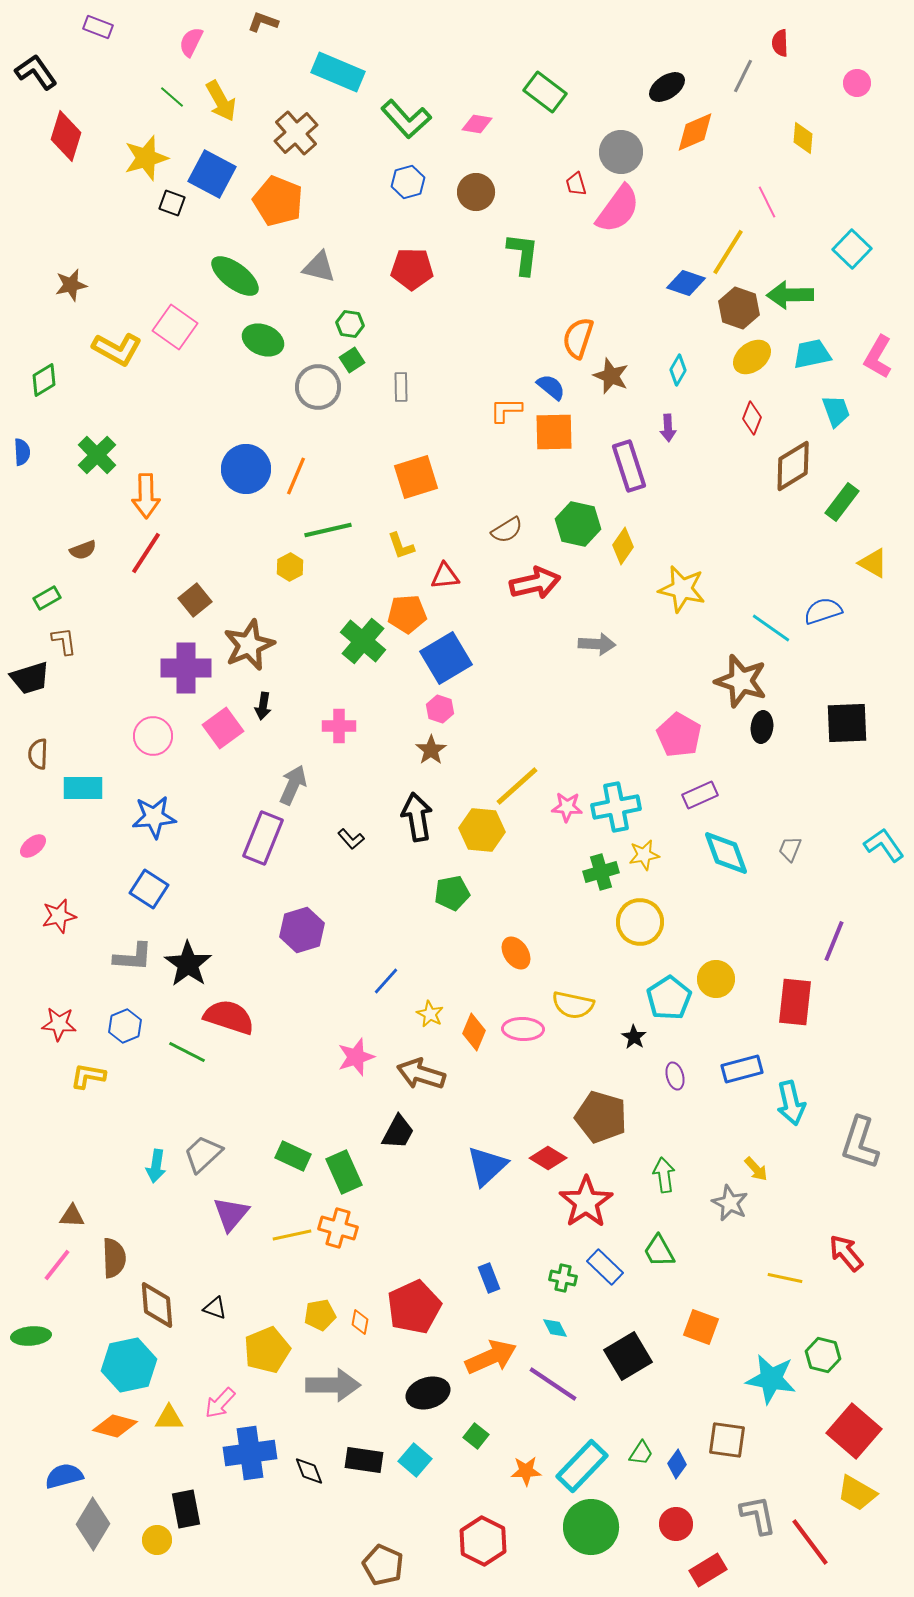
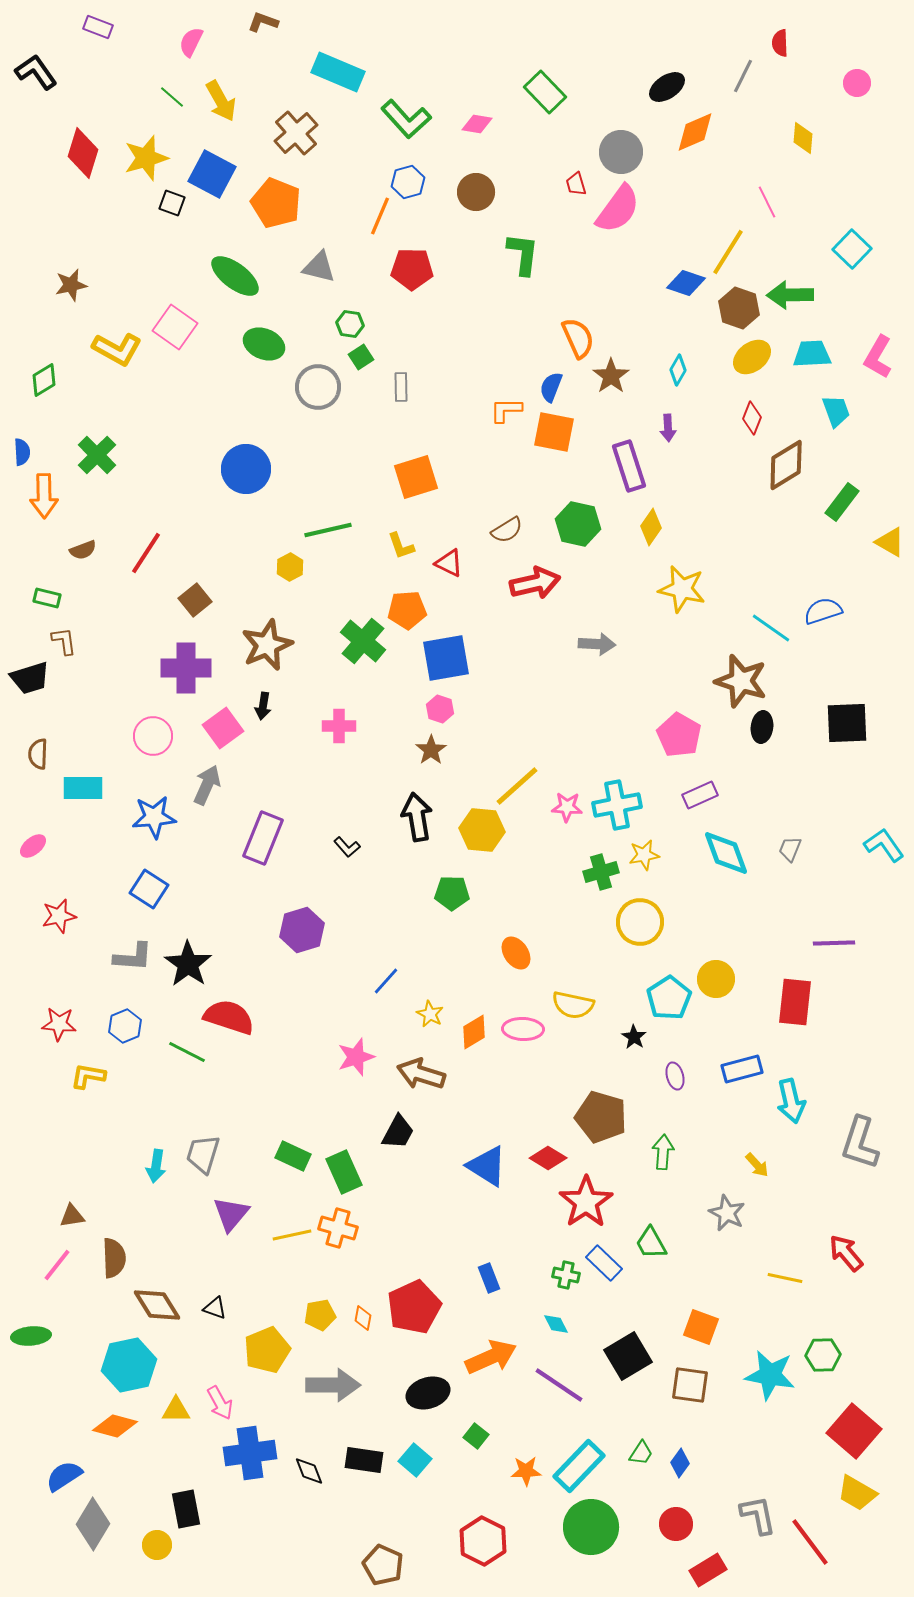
green rectangle at (545, 92): rotated 9 degrees clockwise
red diamond at (66, 136): moved 17 px right, 17 px down
orange pentagon at (278, 201): moved 2 px left, 2 px down
orange semicircle at (578, 338): rotated 138 degrees clockwise
green ellipse at (263, 340): moved 1 px right, 4 px down
cyan trapezoid at (812, 354): rotated 9 degrees clockwise
green square at (352, 360): moved 9 px right, 3 px up
brown star at (611, 376): rotated 15 degrees clockwise
blue semicircle at (551, 387): rotated 108 degrees counterclockwise
orange square at (554, 432): rotated 12 degrees clockwise
brown diamond at (793, 466): moved 7 px left, 1 px up
orange line at (296, 476): moved 84 px right, 260 px up
orange arrow at (146, 496): moved 102 px left
yellow diamond at (623, 546): moved 28 px right, 19 px up
yellow triangle at (873, 563): moved 17 px right, 21 px up
red triangle at (445, 576): moved 4 px right, 13 px up; rotated 32 degrees clockwise
green rectangle at (47, 598): rotated 44 degrees clockwise
orange pentagon at (407, 614): moved 4 px up
brown star at (249, 645): moved 18 px right
blue square at (446, 658): rotated 21 degrees clockwise
gray arrow at (293, 785): moved 86 px left
cyan cross at (616, 807): moved 1 px right, 2 px up
black L-shape at (351, 839): moved 4 px left, 8 px down
green pentagon at (452, 893): rotated 12 degrees clockwise
purple line at (834, 941): moved 2 px down; rotated 66 degrees clockwise
orange diamond at (474, 1032): rotated 36 degrees clockwise
cyan arrow at (791, 1103): moved 2 px up
gray trapezoid at (203, 1154): rotated 30 degrees counterclockwise
blue triangle at (487, 1166): rotated 45 degrees counterclockwise
yellow arrow at (756, 1169): moved 1 px right, 4 px up
green arrow at (664, 1175): moved 1 px left, 23 px up; rotated 12 degrees clockwise
gray star at (730, 1203): moved 3 px left, 10 px down
brown triangle at (72, 1216): rotated 12 degrees counterclockwise
green trapezoid at (659, 1251): moved 8 px left, 8 px up
blue rectangle at (605, 1267): moved 1 px left, 4 px up
green cross at (563, 1278): moved 3 px right, 3 px up
brown diamond at (157, 1305): rotated 27 degrees counterclockwise
orange diamond at (360, 1322): moved 3 px right, 4 px up
cyan diamond at (555, 1328): moved 1 px right, 4 px up
green hexagon at (823, 1355): rotated 16 degrees counterclockwise
cyan star at (771, 1379): moved 1 px left, 4 px up
purple line at (553, 1384): moved 6 px right, 1 px down
pink arrow at (220, 1403): rotated 72 degrees counterclockwise
yellow triangle at (169, 1418): moved 7 px right, 8 px up
brown square at (727, 1440): moved 37 px left, 55 px up
blue diamond at (677, 1464): moved 3 px right, 1 px up
cyan rectangle at (582, 1466): moved 3 px left
blue semicircle at (64, 1476): rotated 18 degrees counterclockwise
yellow circle at (157, 1540): moved 5 px down
